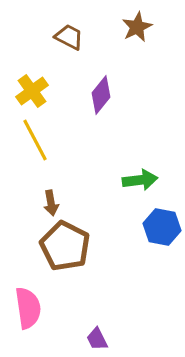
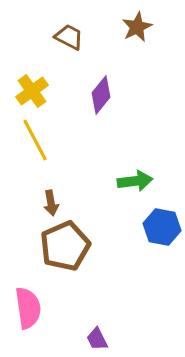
green arrow: moved 5 px left, 1 px down
brown pentagon: rotated 21 degrees clockwise
